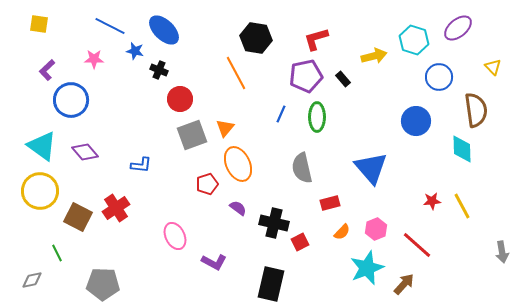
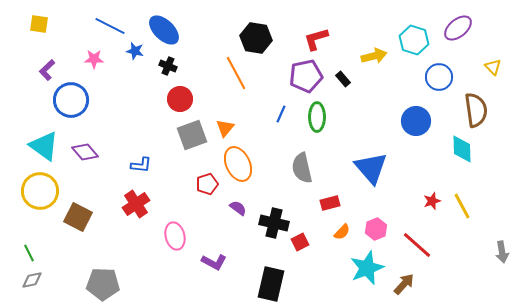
black cross at (159, 70): moved 9 px right, 4 px up
cyan triangle at (42, 146): moved 2 px right
red star at (432, 201): rotated 12 degrees counterclockwise
red cross at (116, 208): moved 20 px right, 4 px up
pink ellipse at (175, 236): rotated 12 degrees clockwise
green line at (57, 253): moved 28 px left
